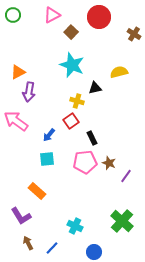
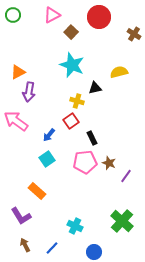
cyan square: rotated 28 degrees counterclockwise
brown arrow: moved 3 px left, 2 px down
